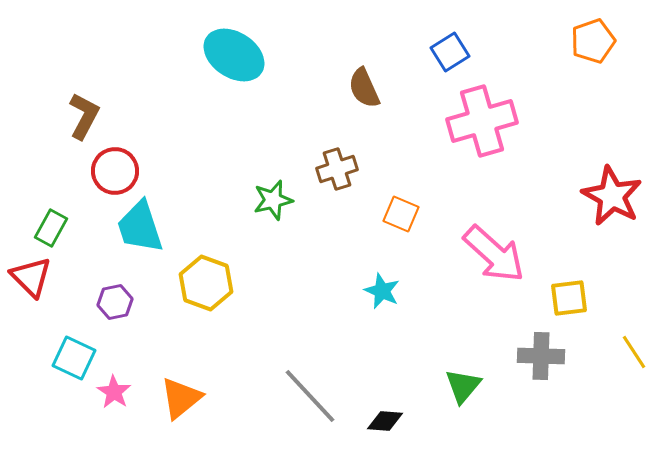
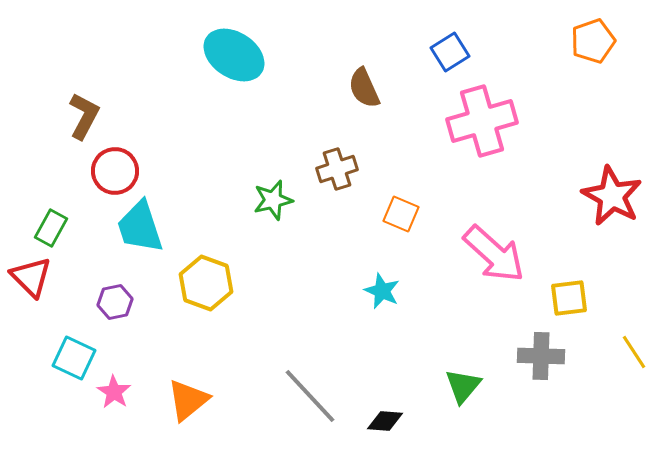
orange triangle: moved 7 px right, 2 px down
